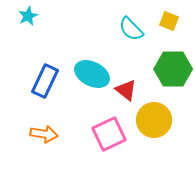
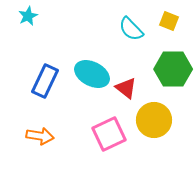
red triangle: moved 2 px up
orange arrow: moved 4 px left, 2 px down
